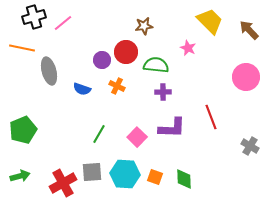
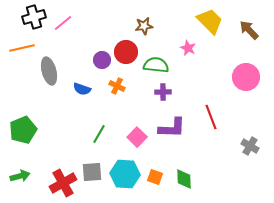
orange line: rotated 25 degrees counterclockwise
